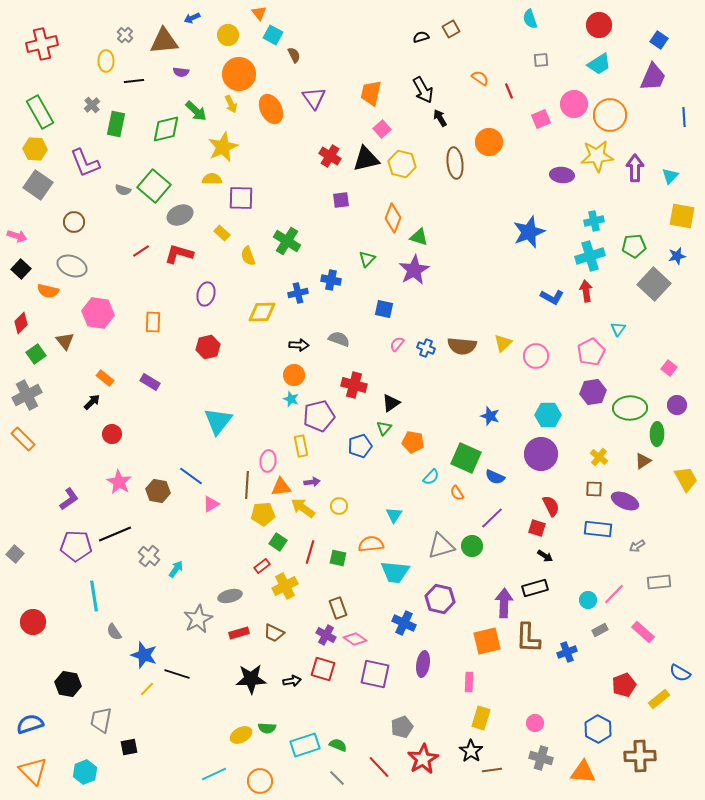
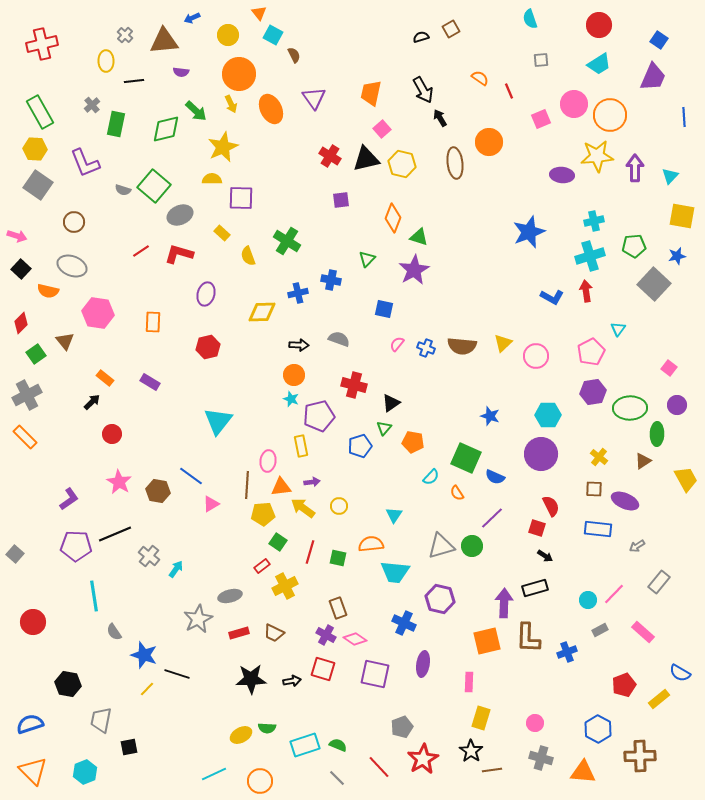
orange rectangle at (23, 439): moved 2 px right, 2 px up
gray rectangle at (659, 582): rotated 45 degrees counterclockwise
